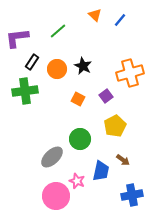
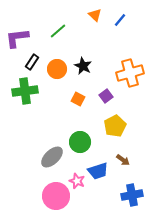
green circle: moved 3 px down
blue trapezoid: moved 3 px left; rotated 60 degrees clockwise
